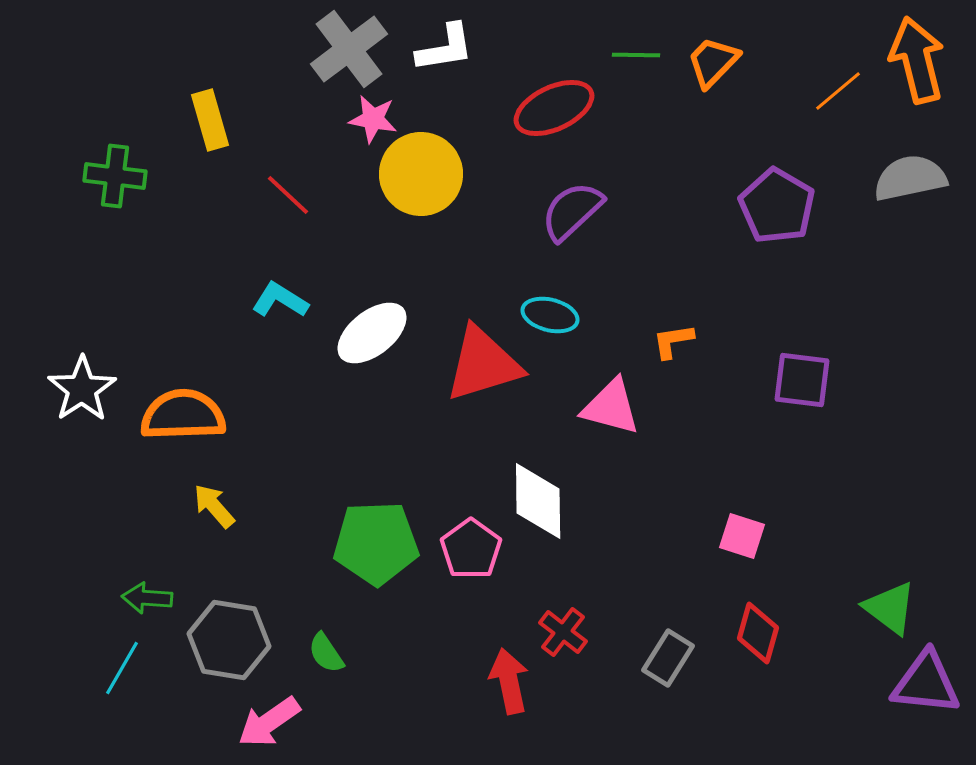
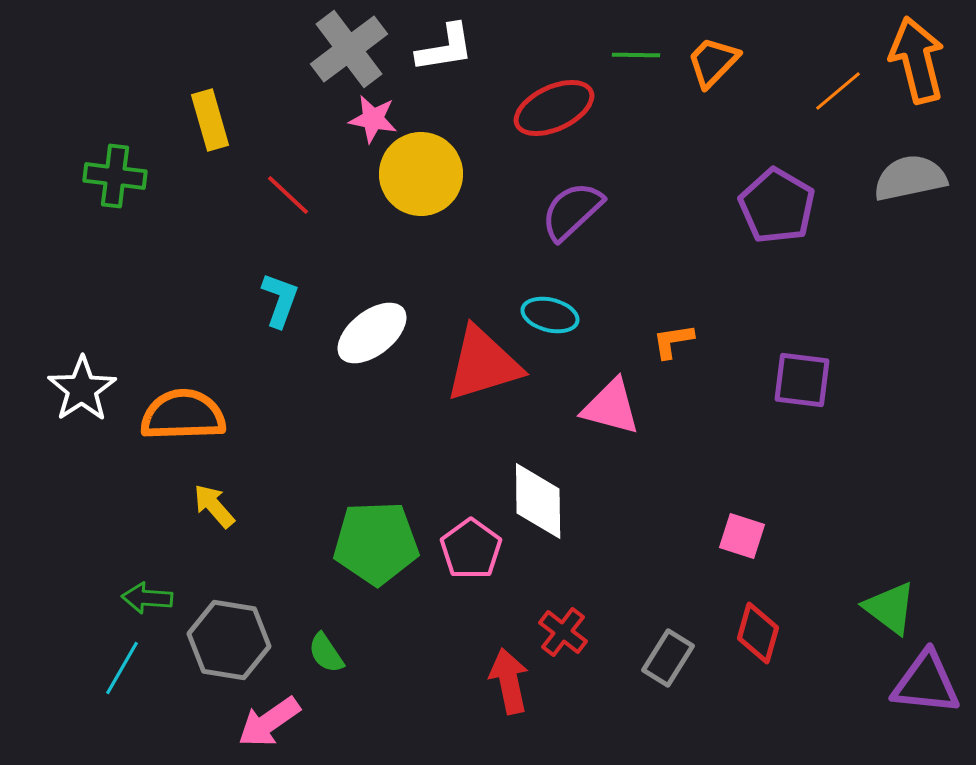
cyan L-shape: rotated 78 degrees clockwise
